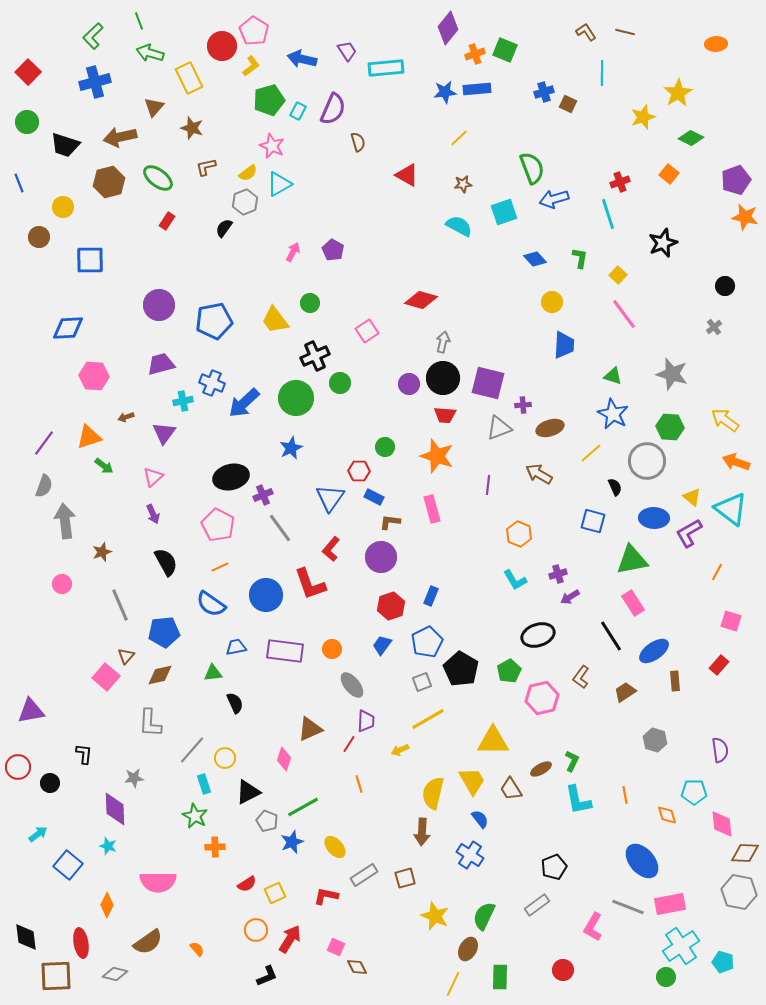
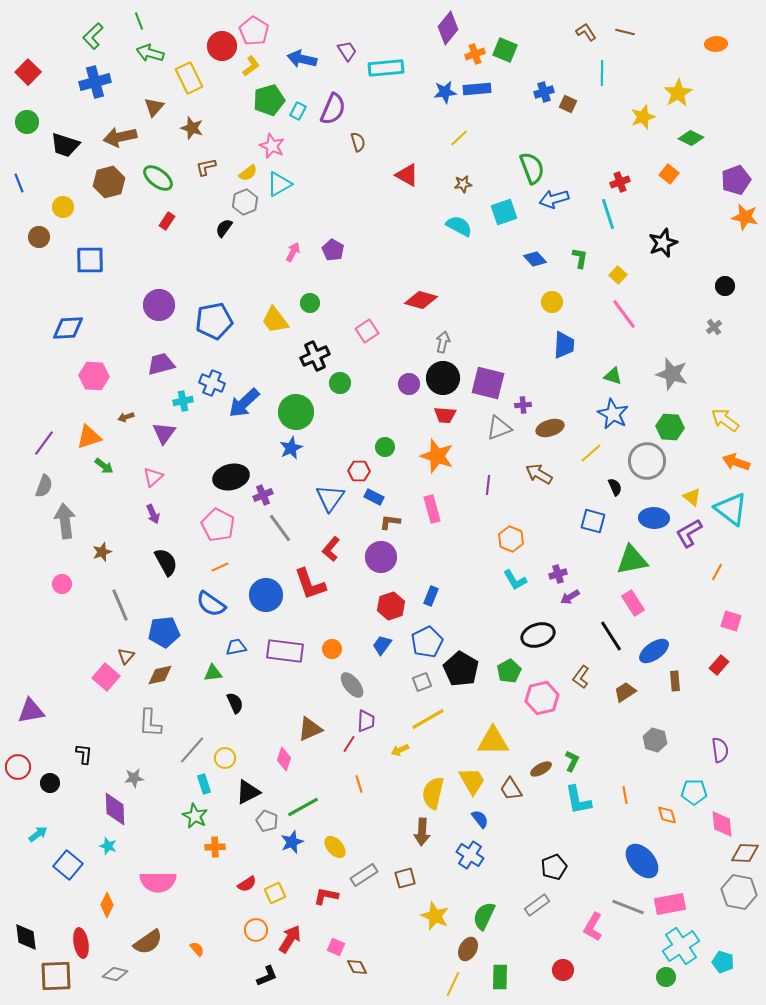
green circle at (296, 398): moved 14 px down
orange hexagon at (519, 534): moved 8 px left, 5 px down
